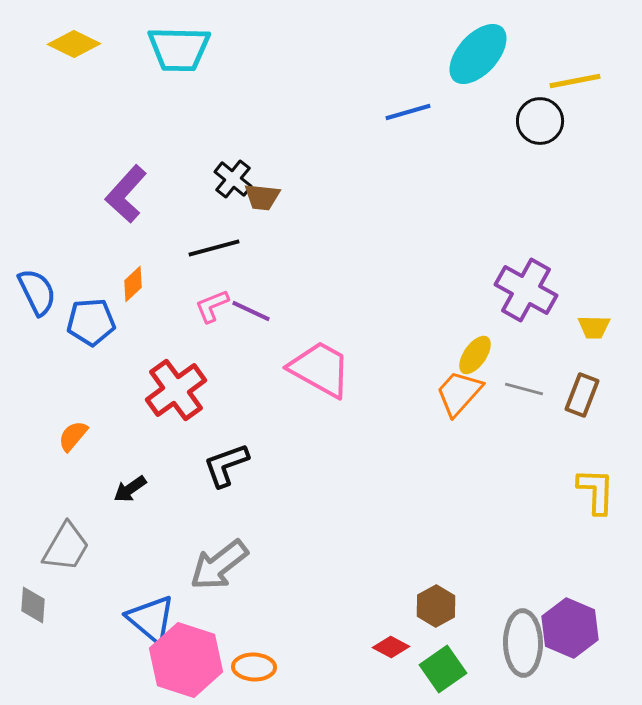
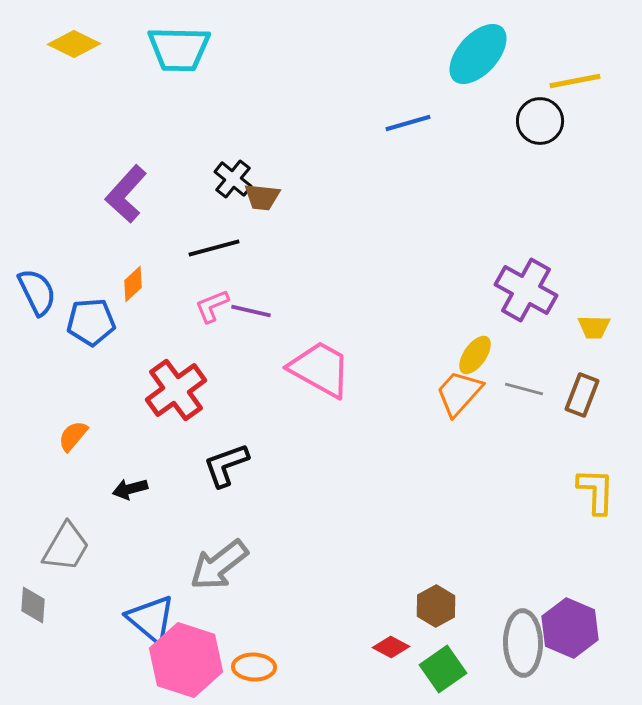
blue line: moved 11 px down
purple line: rotated 12 degrees counterclockwise
black arrow: rotated 20 degrees clockwise
